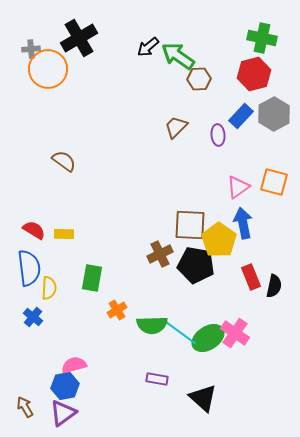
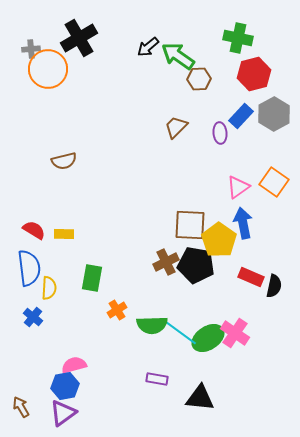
green cross: moved 24 px left
purple ellipse: moved 2 px right, 2 px up
brown semicircle: rotated 130 degrees clockwise
orange square: rotated 20 degrees clockwise
brown cross: moved 6 px right, 8 px down
red rectangle: rotated 45 degrees counterclockwise
black triangle: moved 3 px left; rotated 36 degrees counterclockwise
brown arrow: moved 4 px left
